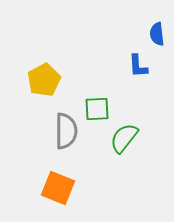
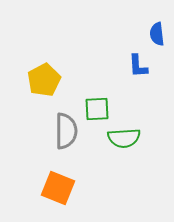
green semicircle: rotated 132 degrees counterclockwise
